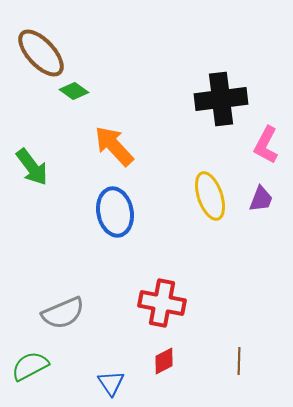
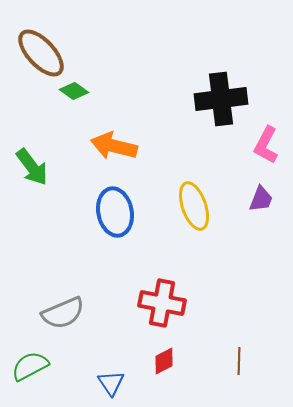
orange arrow: rotated 33 degrees counterclockwise
yellow ellipse: moved 16 px left, 10 px down
